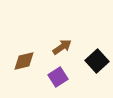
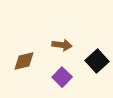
brown arrow: moved 2 px up; rotated 42 degrees clockwise
purple square: moved 4 px right; rotated 12 degrees counterclockwise
